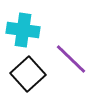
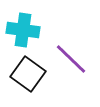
black square: rotated 12 degrees counterclockwise
